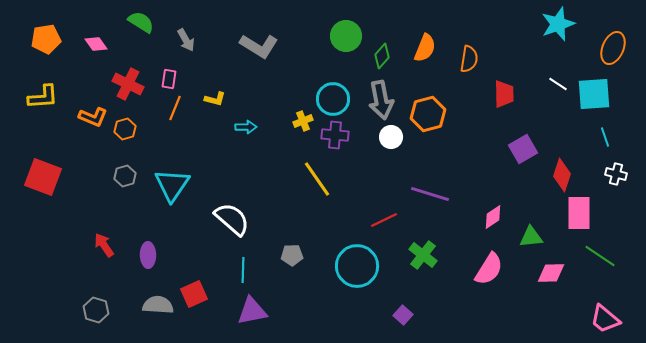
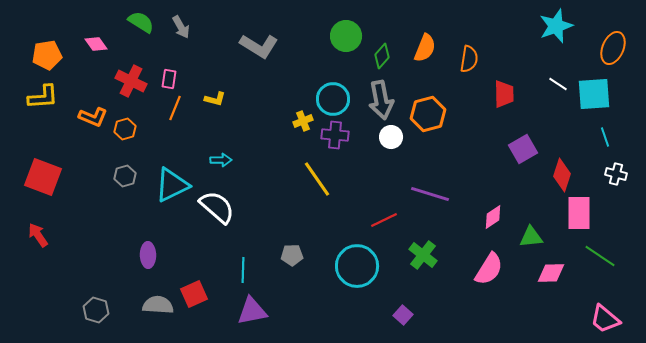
cyan star at (558, 24): moved 2 px left, 2 px down
orange pentagon at (46, 39): moved 1 px right, 16 px down
gray arrow at (186, 40): moved 5 px left, 13 px up
red cross at (128, 84): moved 3 px right, 3 px up
cyan arrow at (246, 127): moved 25 px left, 33 px down
cyan triangle at (172, 185): rotated 30 degrees clockwise
white semicircle at (232, 219): moved 15 px left, 12 px up
red arrow at (104, 245): moved 66 px left, 10 px up
